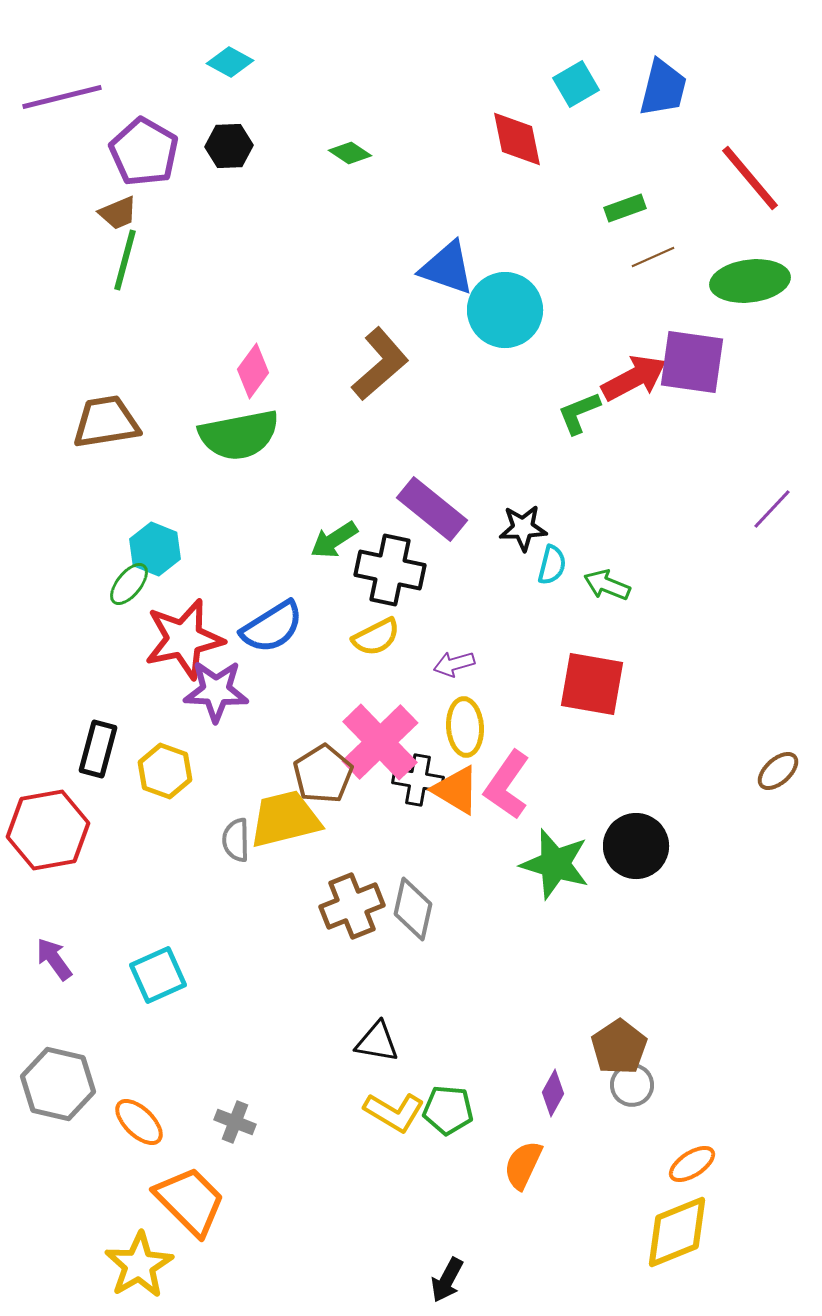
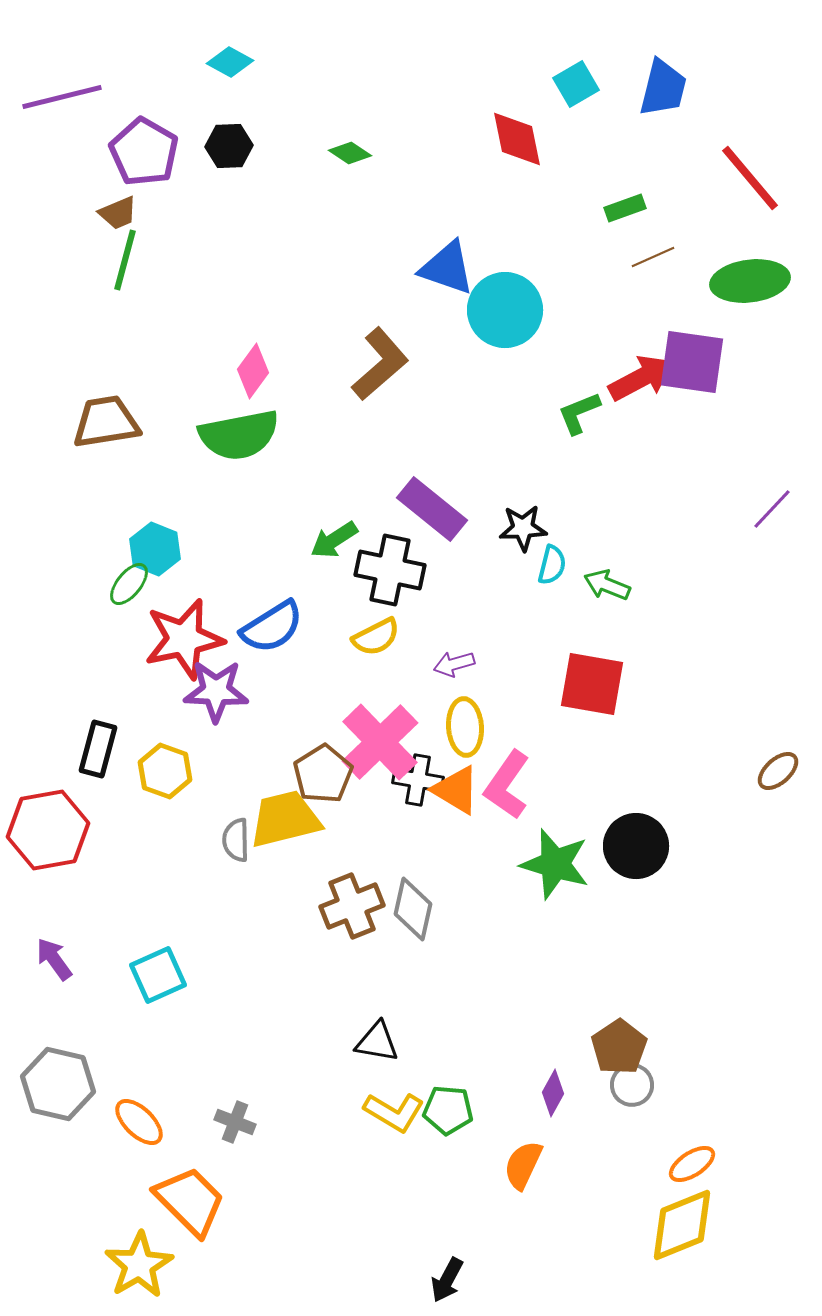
red arrow at (634, 378): moved 7 px right
yellow diamond at (677, 1232): moved 5 px right, 7 px up
